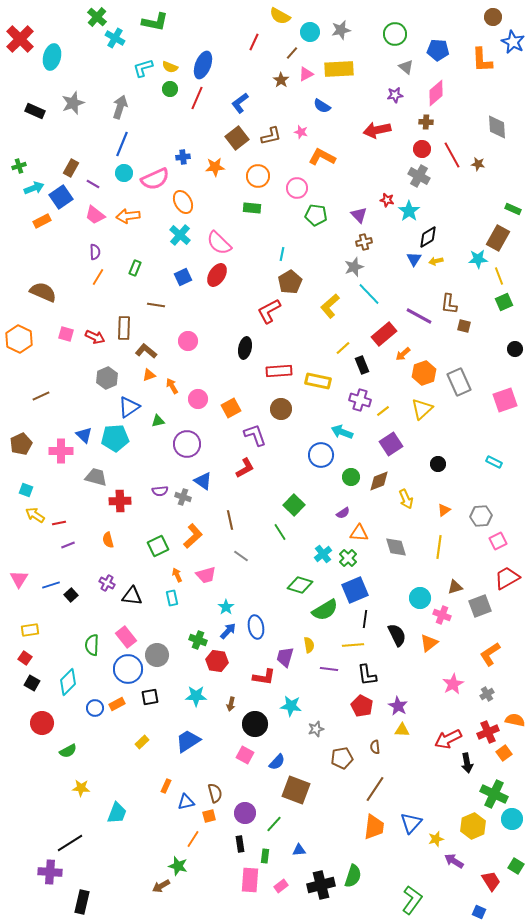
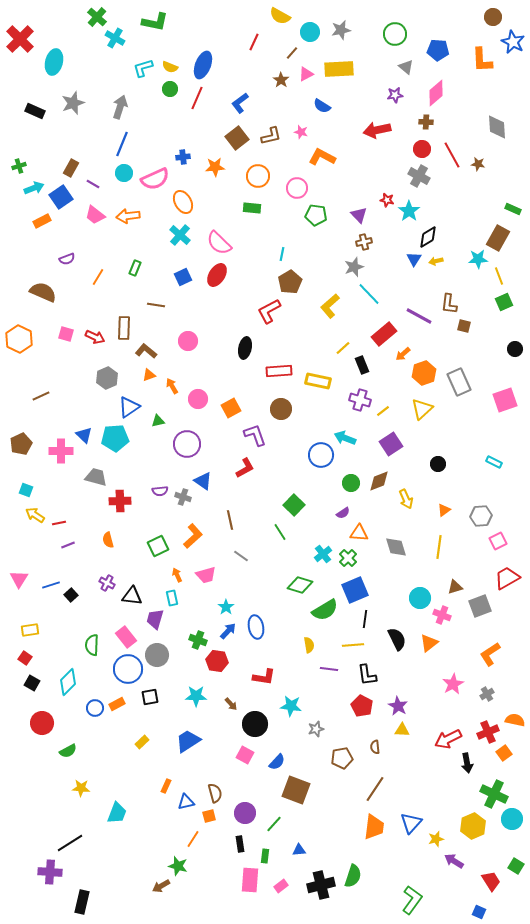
cyan ellipse at (52, 57): moved 2 px right, 5 px down
purple semicircle at (95, 252): moved 28 px left, 7 px down; rotated 70 degrees clockwise
cyan arrow at (342, 432): moved 3 px right, 6 px down
green circle at (351, 477): moved 6 px down
black semicircle at (397, 635): moved 4 px down
purple trapezoid at (285, 657): moved 130 px left, 38 px up
brown arrow at (231, 704): rotated 56 degrees counterclockwise
